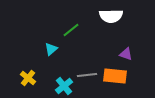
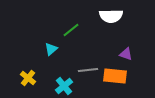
gray line: moved 1 px right, 5 px up
